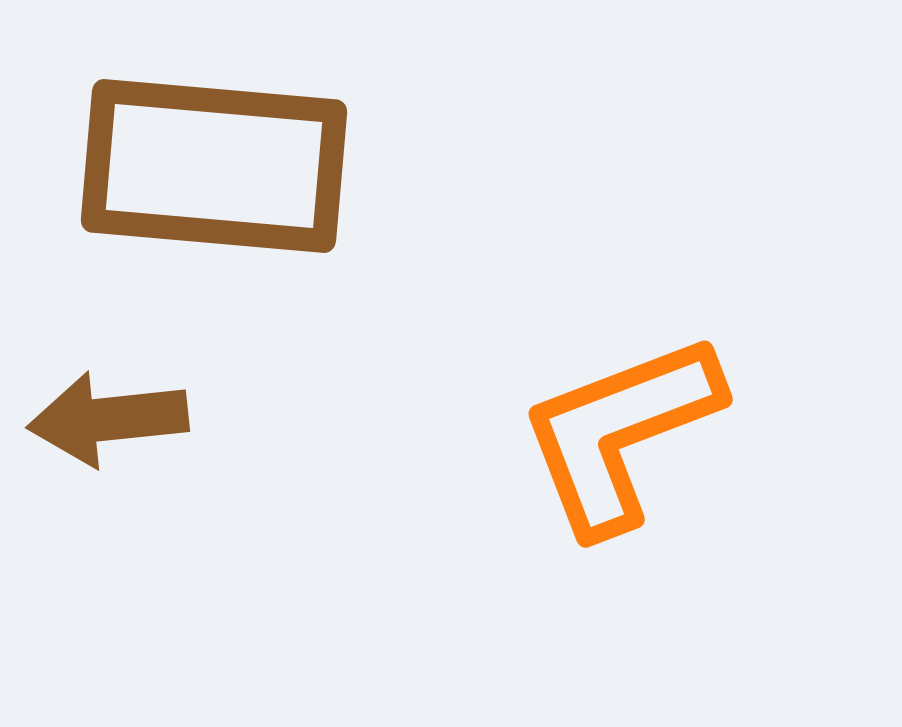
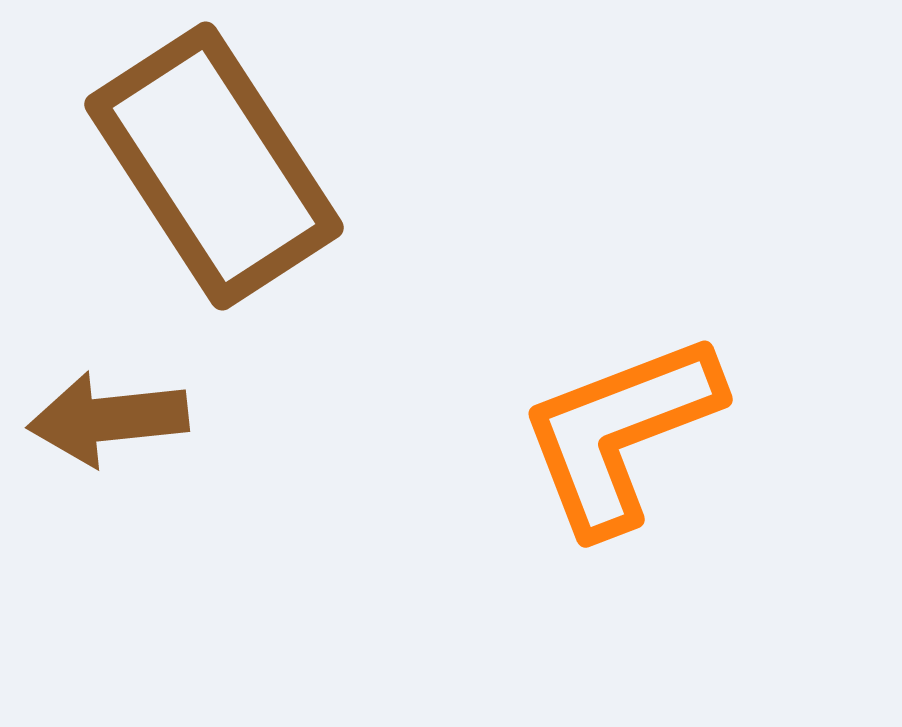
brown rectangle: rotated 52 degrees clockwise
